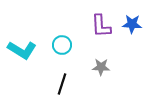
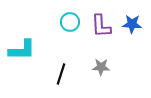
cyan circle: moved 8 px right, 23 px up
cyan L-shape: rotated 32 degrees counterclockwise
black line: moved 1 px left, 10 px up
